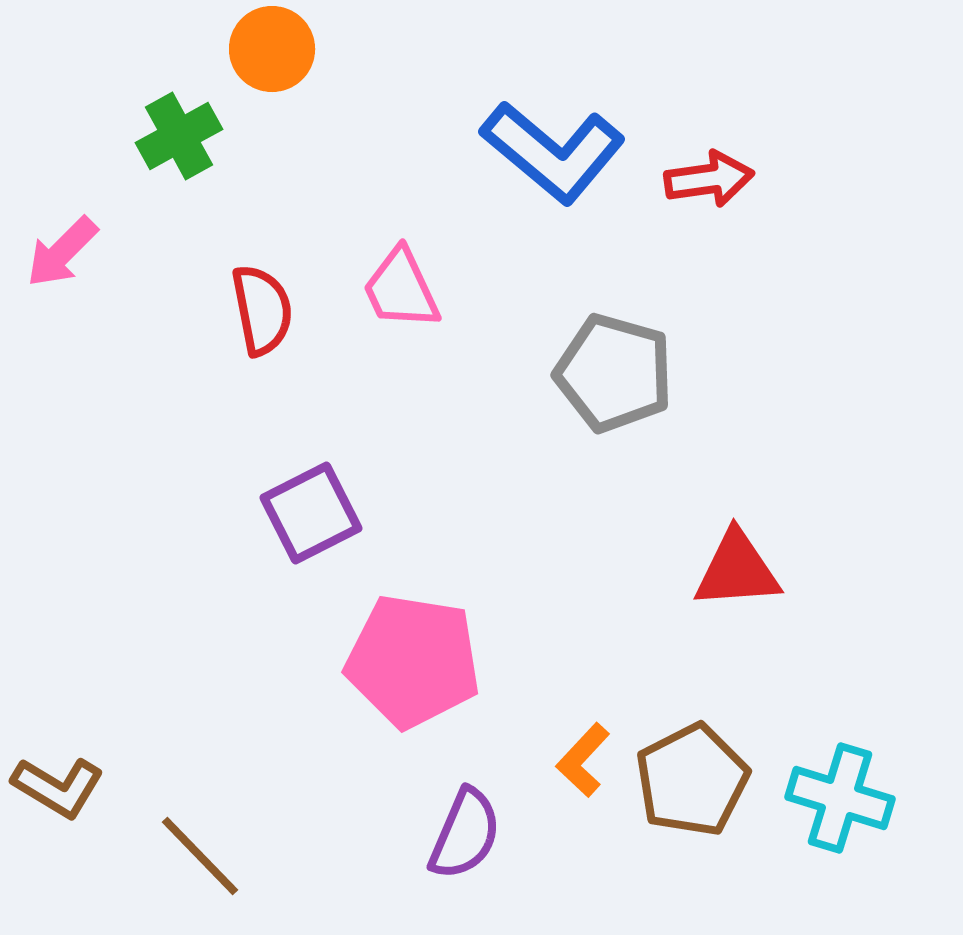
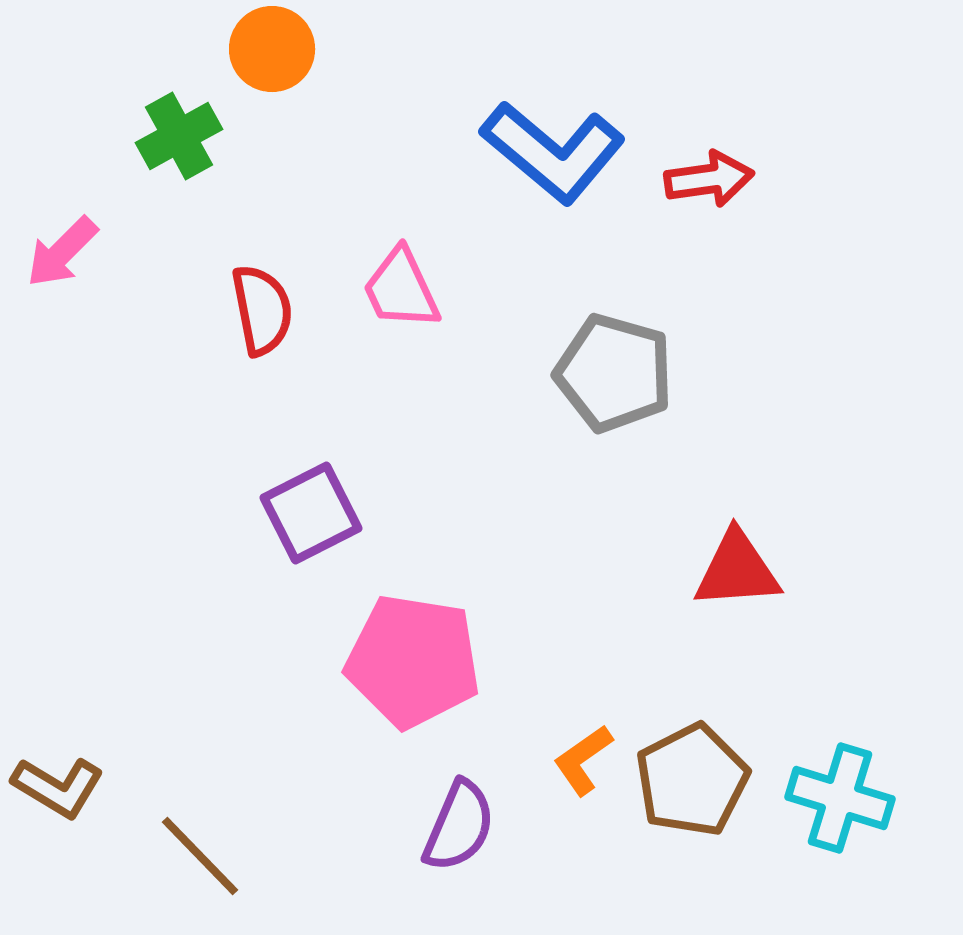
orange L-shape: rotated 12 degrees clockwise
purple semicircle: moved 6 px left, 8 px up
